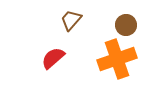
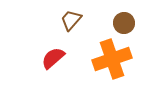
brown circle: moved 2 px left, 2 px up
orange cross: moved 5 px left
